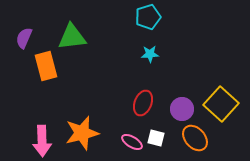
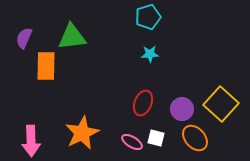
orange rectangle: rotated 16 degrees clockwise
orange star: rotated 12 degrees counterclockwise
pink arrow: moved 11 px left
